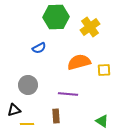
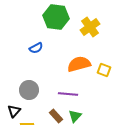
green hexagon: rotated 10 degrees clockwise
blue semicircle: moved 3 px left
orange semicircle: moved 2 px down
yellow square: rotated 24 degrees clockwise
gray circle: moved 1 px right, 5 px down
black triangle: moved 1 px down; rotated 32 degrees counterclockwise
brown rectangle: rotated 40 degrees counterclockwise
green triangle: moved 27 px left, 5 px up; rotated 40 degrees clockwise
